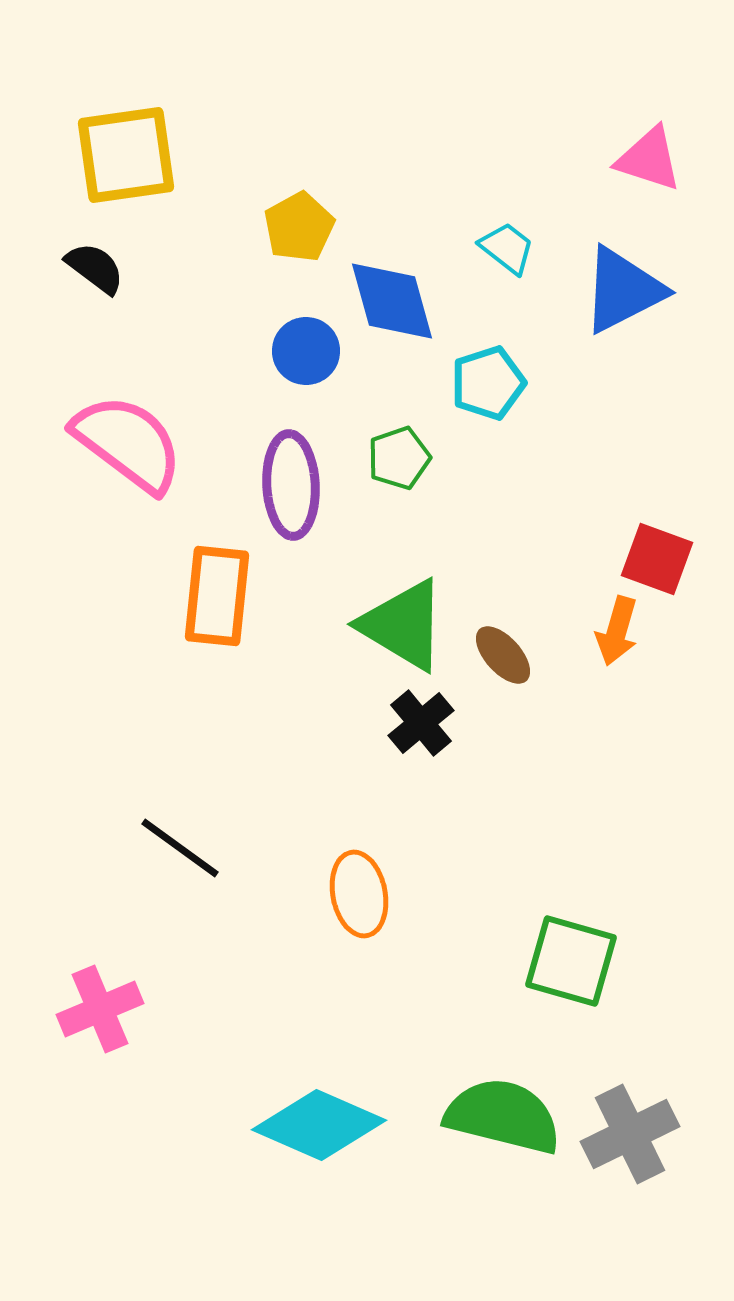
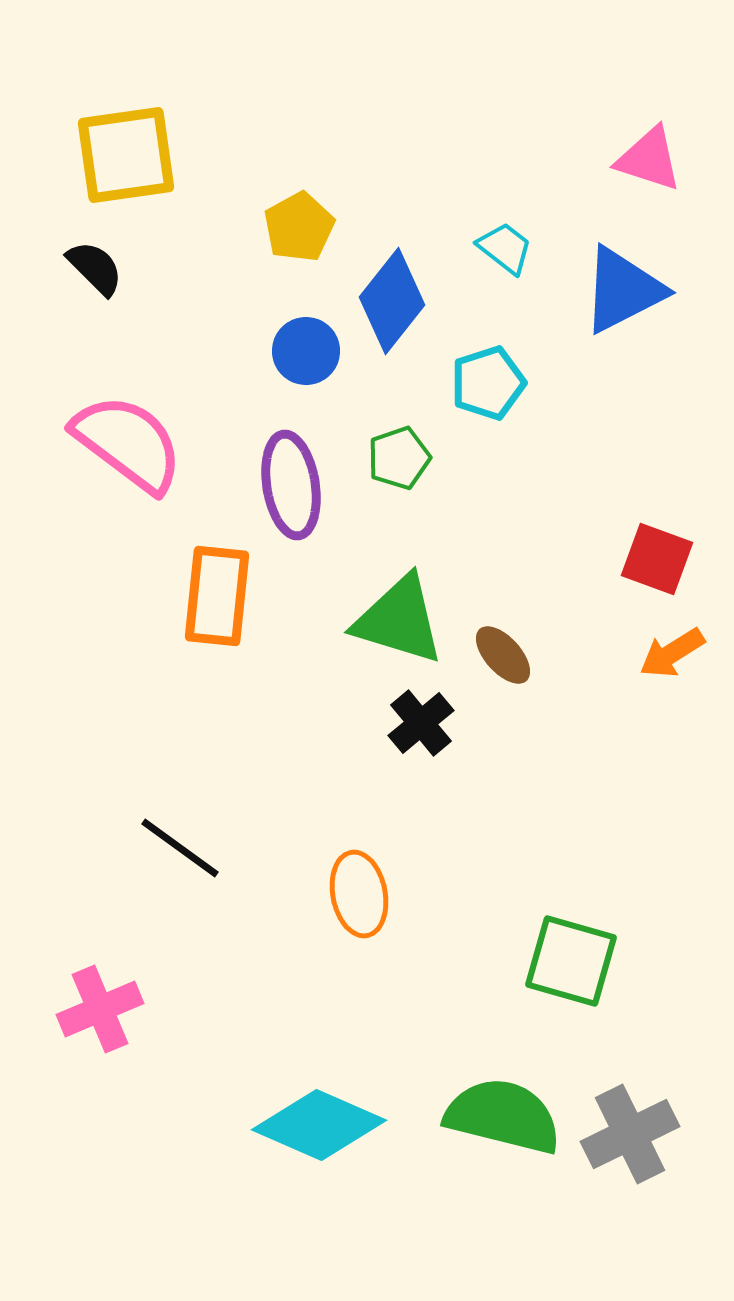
cyan trapezoid: moved 2 px left
black semicircle: rotated 8 degrees clockwise
blue diamond: rotated 54 degrees clockwise
purple ellipse: rotated 6 degrees counterclockwise
green triangle: moved 4 px left, 5 px up; rotated 14 degrees counterclockwise
orange arrow: moved 55 px right, 22 px down; rotated 42 degrees clockwise
